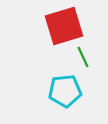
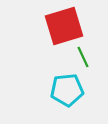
cyan pentagon: moved 2 px right, 1 px up
